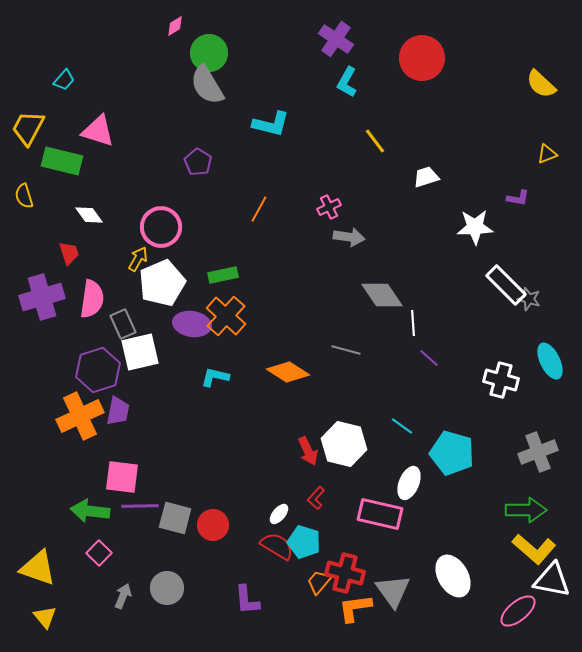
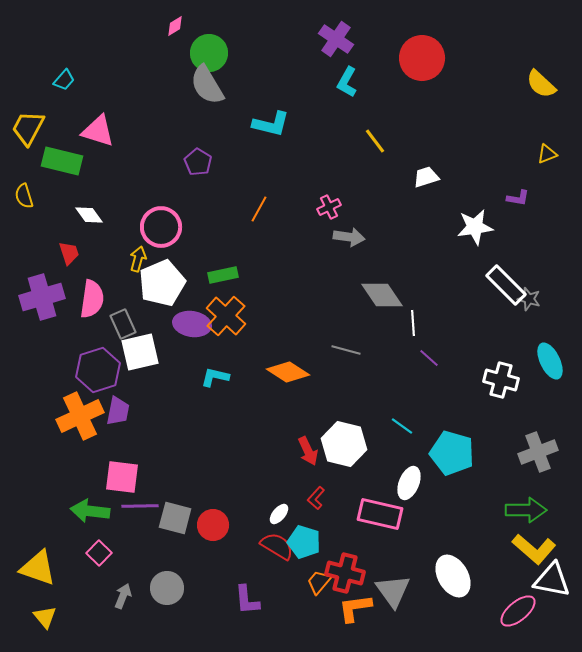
white star at (475, 227): rotated 6 degrees counterclockwise
yellow arrow at (138, 259): rotated 15 degrees counterclockwise
